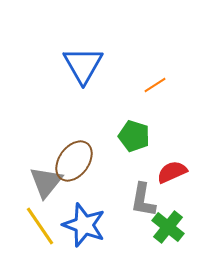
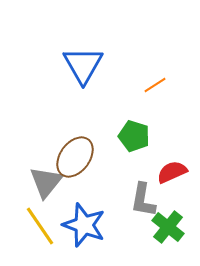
brown ellipse: moved 1 px right, 4 px up
